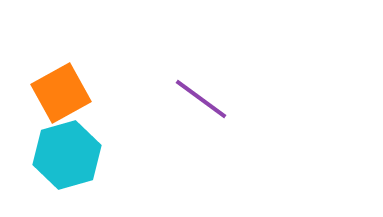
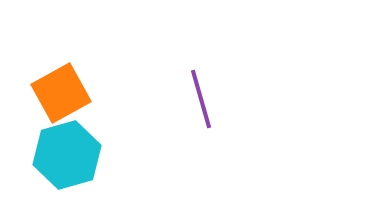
purple line: rotated 38 degrees clockwise
